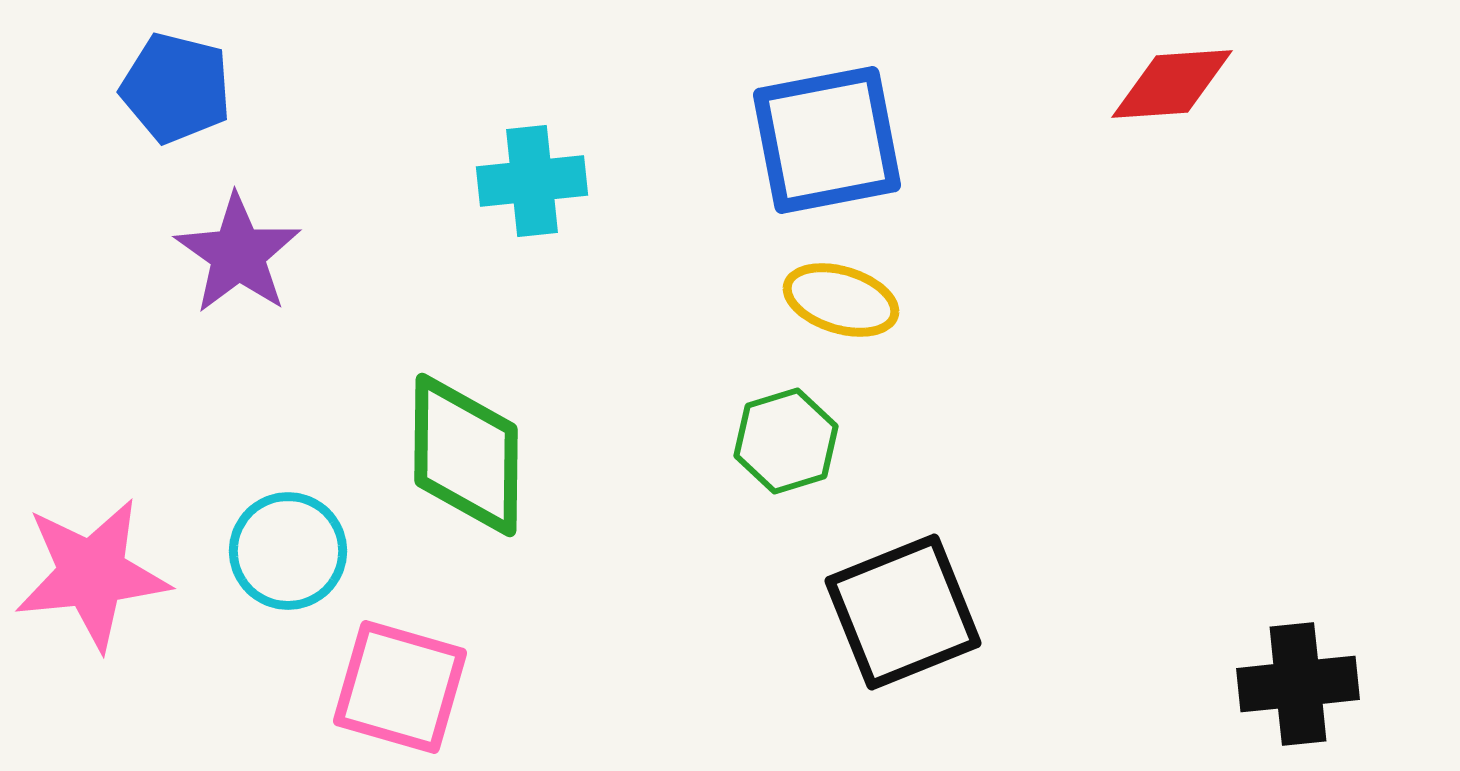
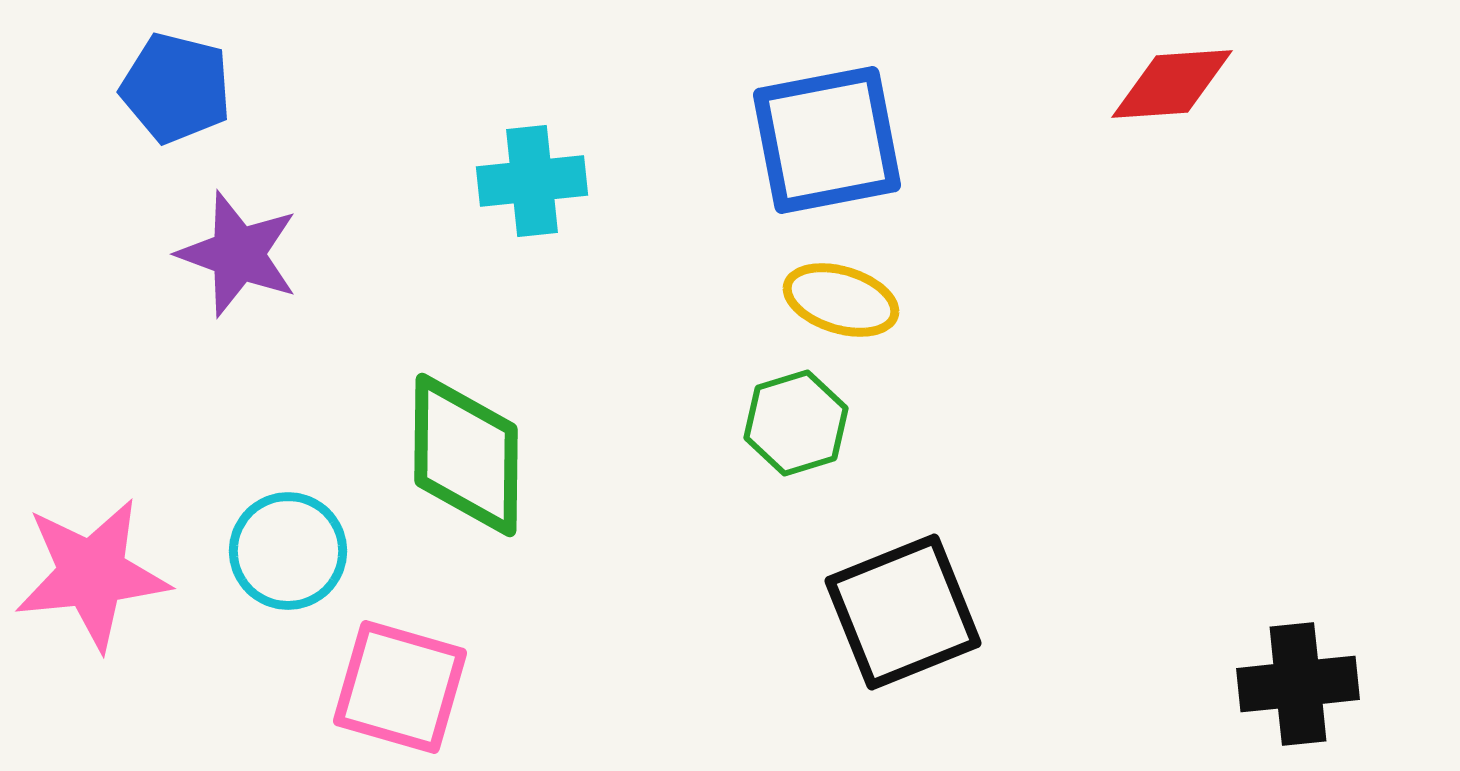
purple star: rotated 15 degrees counterclockwise
green hexagon: moved 10 px right, 18 px up
